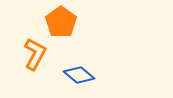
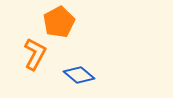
orange pentagon: moved 2 px left; rotated 8 degrees clockwise
